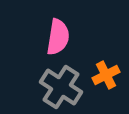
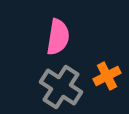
orange cross: moved 1 px right, 1 px down
